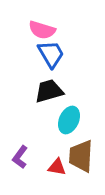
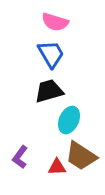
pink semicircle: moved 13 px right, 8 px up
brown trapezoid: rotated 60 degrees counterclockwise
red triangle: rotated 12 degrees counterclockwise
